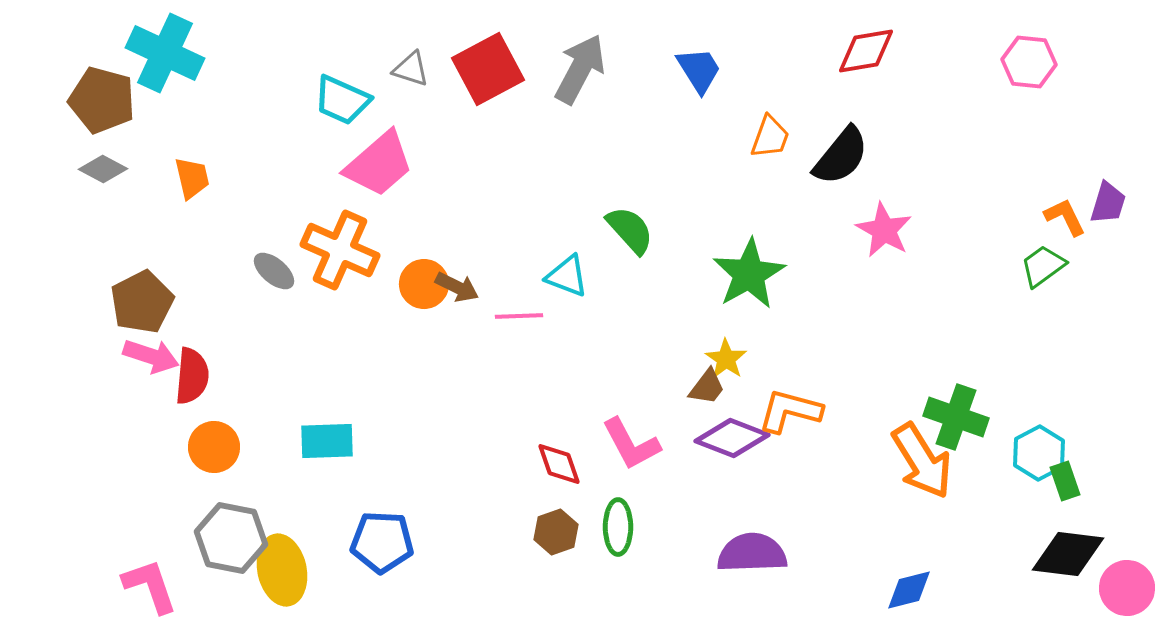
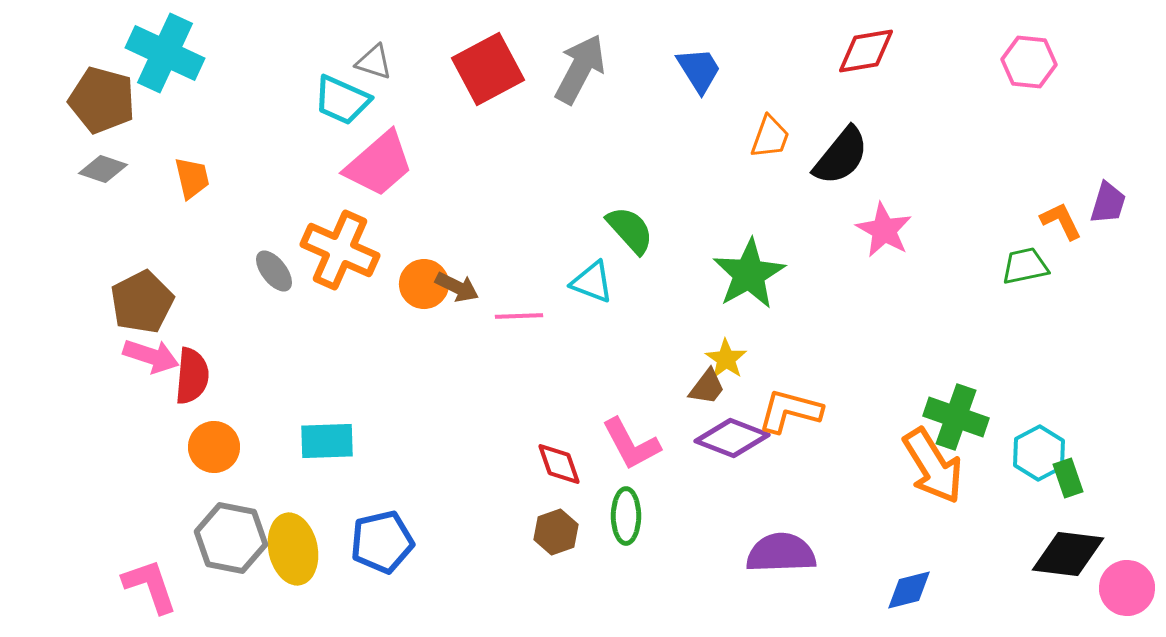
gray triangle at (411, 69): moved 37 px left, 7 px up
gray diamond at (103, 169): rotated 9 degrees counterclockwise
orange L-shape at (1065, 217): moved 4 px left, 4 px down
green trapezoid at (1043, 266): moved 18 px left; rotated 24 degrees clockwise
gray ellipse at (274, 271): rotated 12 degrees clockwise
cyan triangle at (567, 276): moved 25 px right, 6 px down
orange arrow at (922, 461): moved 11 px right, 5 px down
green rectangle at (1065, 481): moved 3 px right, 3 px up
green ellipse at (618, 527): moved 8 px right, 11 px up
blue pentagon at (382, 542): rotated 16 degrees counterclockwise
purple semicircle at (752, 553): moved 29 px right
yellow ellipse at (282, 570): moved 11 px right, 21 px up
